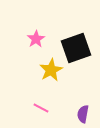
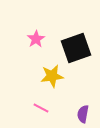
yellow star: moved 1 px right, 6 px down; rotated 20 degrees clockwise
